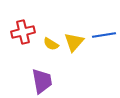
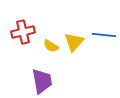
blue line: rotated 15 degrees clockwise
yellow semicircle: moved 2 px down
